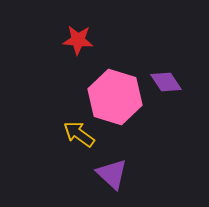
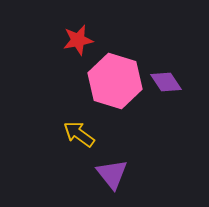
red star: rotated 16 degrees counterclockwise
pink hexagon: moved 16 px up
purple triangle: rotated 8 degrees clockwise
